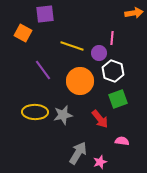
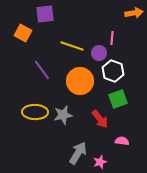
purple line: moved 1 px left
